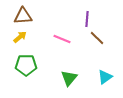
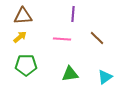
purple line: moved 14 px left, 5 px up
pink line: rotated 18 degrees counterclockwise
green triangle: moved 1 px right, 4 px up; rotated 42 degrees clockwise
